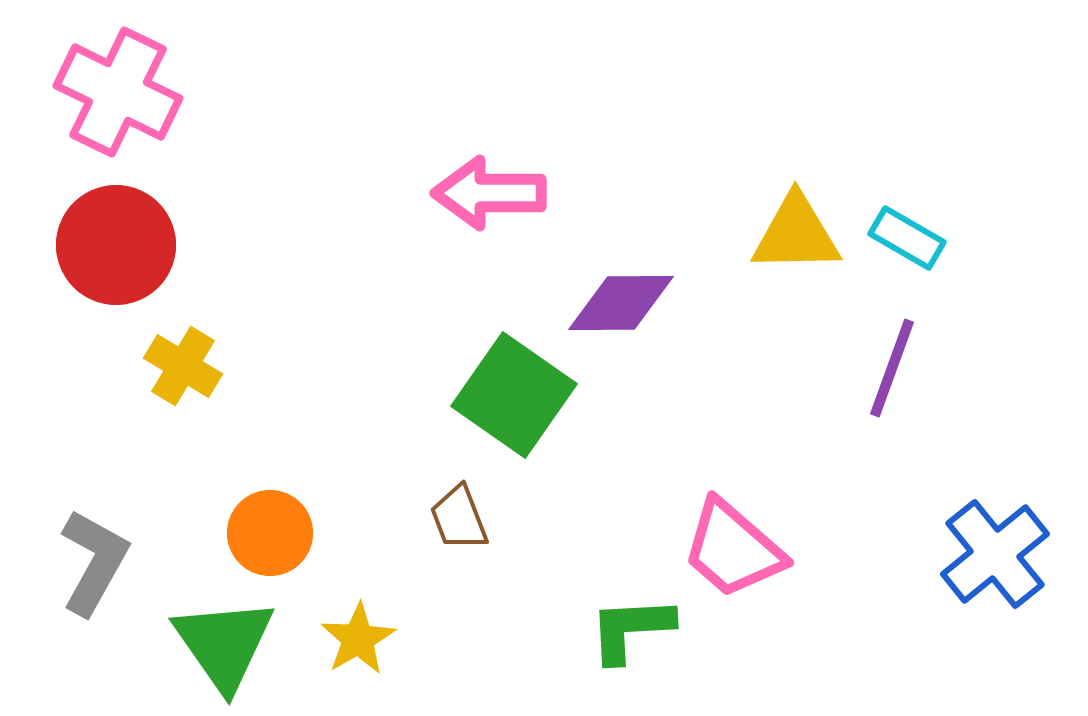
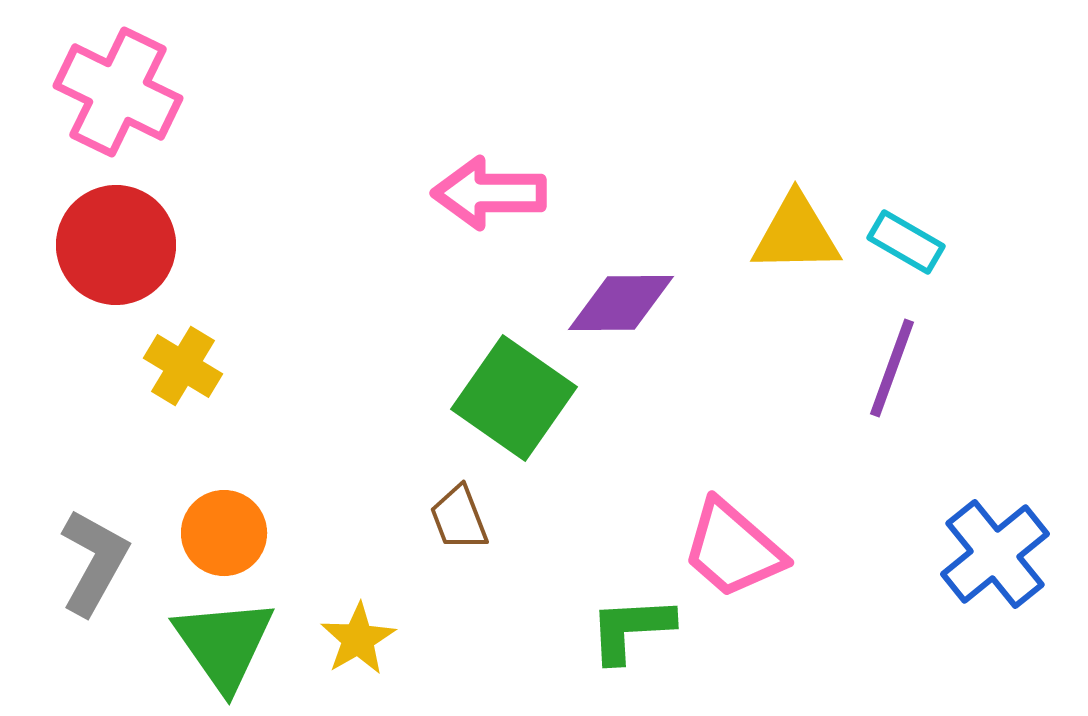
cyan rectangle: moved 1 px left, 4 px down
green square: moved 3 px down
orange circle: moved 46 px left
